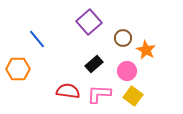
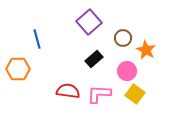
blue line: rotated 24 degrees clockwise
black rectangle: moved 5 px up
yellow square: moved 2 px right, 2 px up
